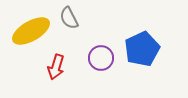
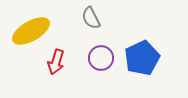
gray semicircle: moved 22 px right
blue pentagon: moved 9 px down
red arrow: moved 5 px up
